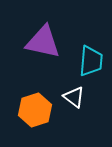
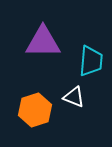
purple triangle: rotated 12 degrees counterclockwise
white triangle: rotated 15 degrees counterclockwise
